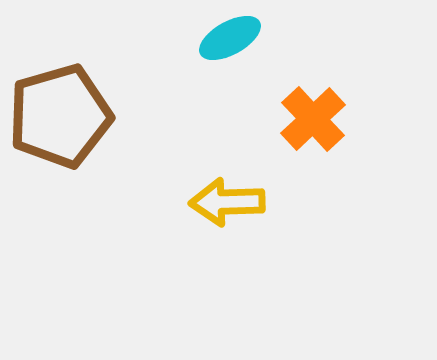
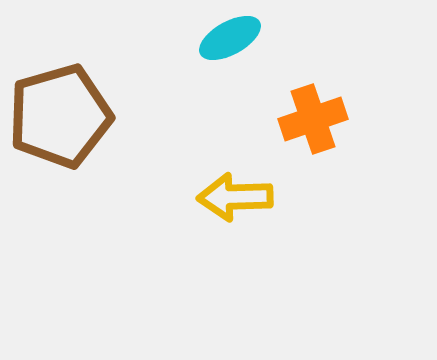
orange cross: rotated 24 degrees clockwise
yellow arrow: moved 8 px right, 5 px up
